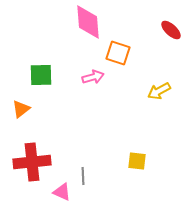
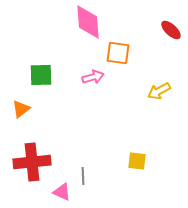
orange square: rotated 10 degrees counterclockwise
